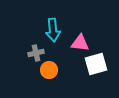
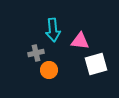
pink triangle: moved 2 px up
